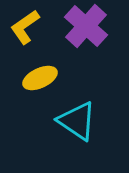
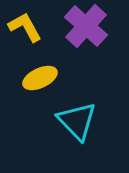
yellow L-shape: rotated 96 degrees clockwise
cyan triangle: rotated 12 degrees clockwise
